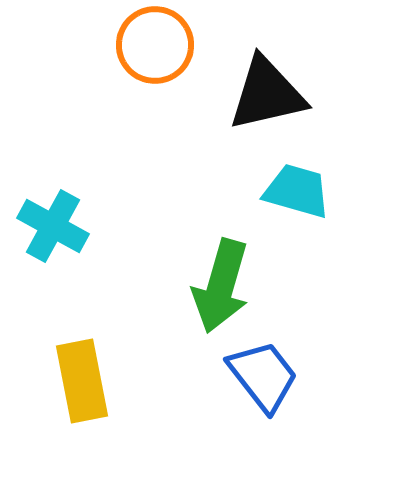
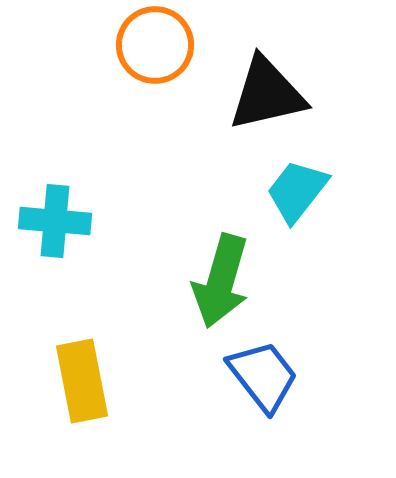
cyan trapezoid: rotated 68 degrees counterclockwise
cyan cross: moved 2 px right, 5 px up; rotated 24 degrees counterclockwise
green arrow: moved 5 px up
